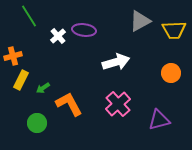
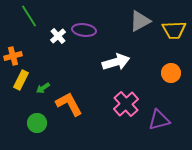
pink cross: moved 8 px right
